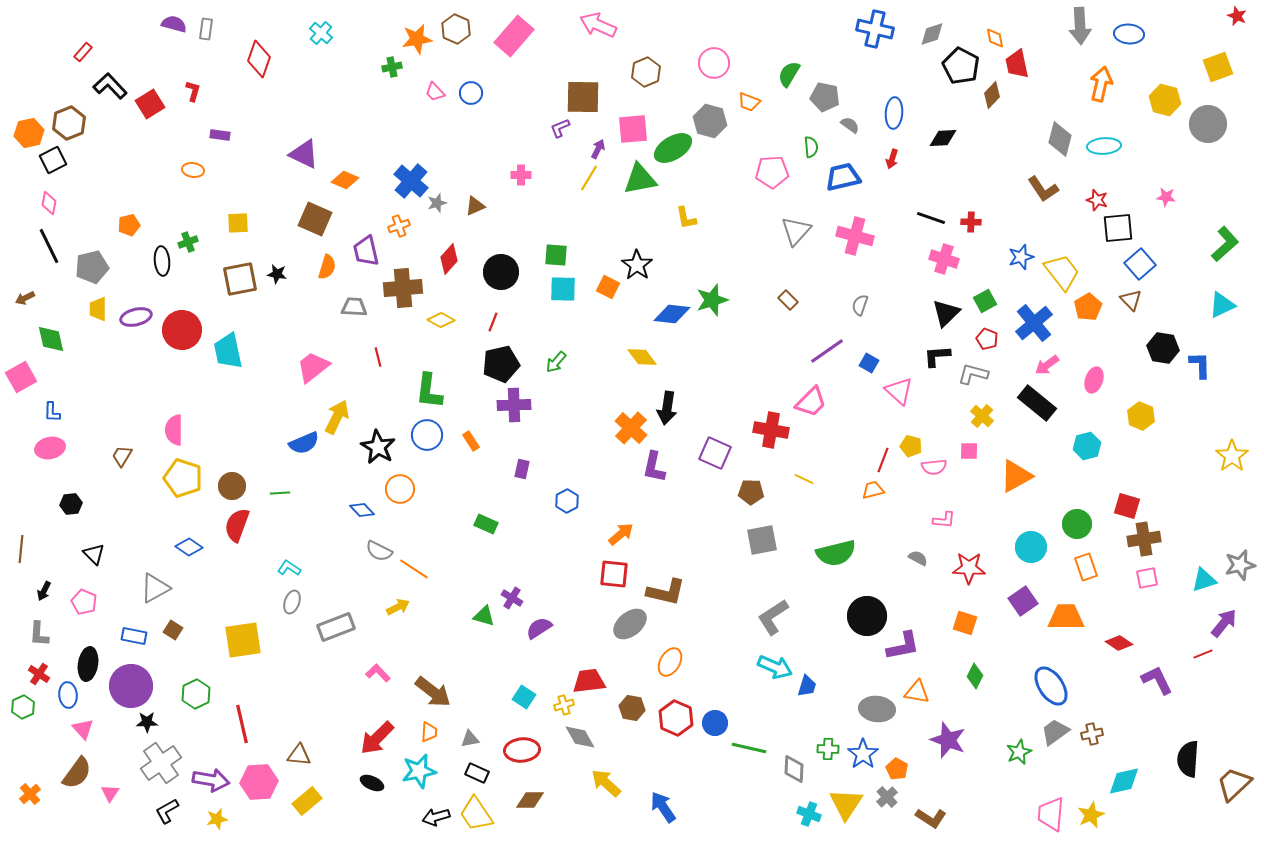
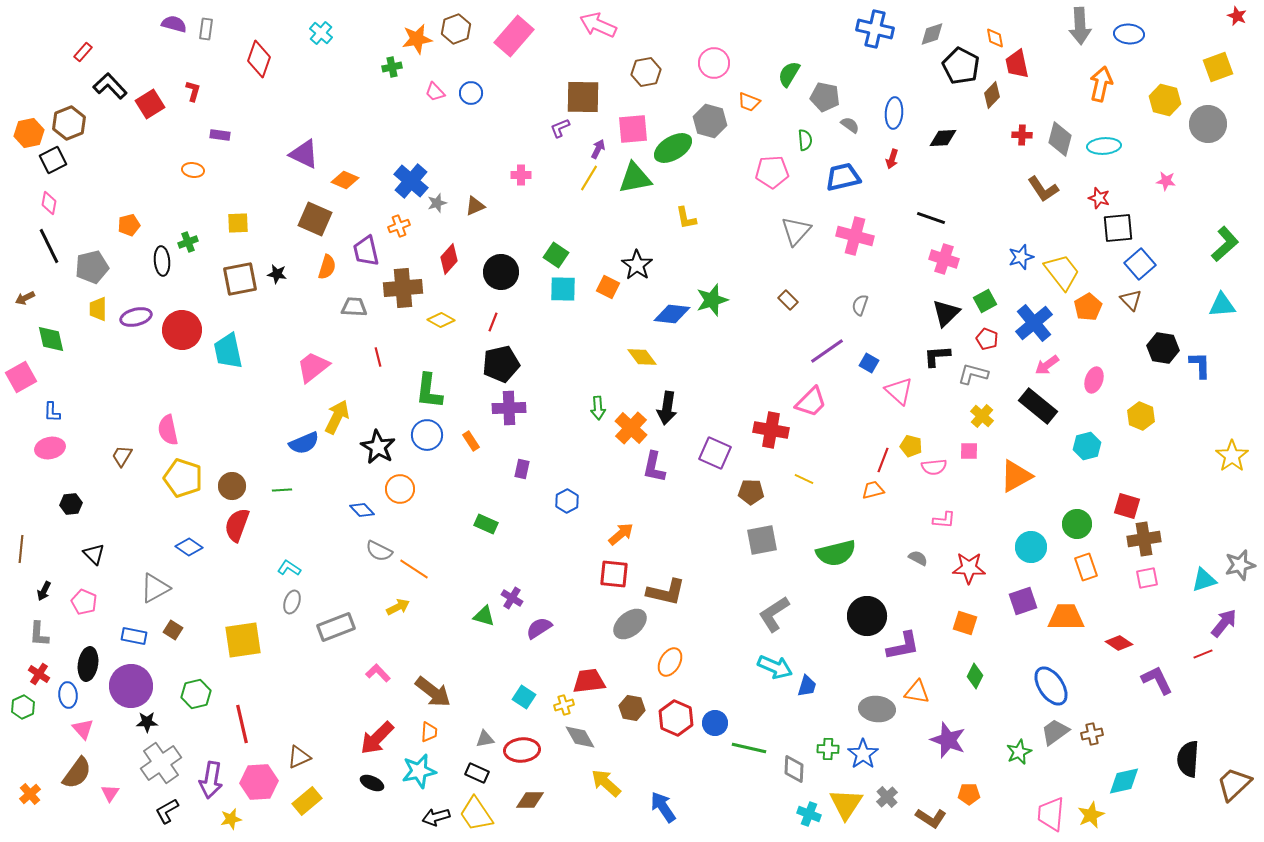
brown hexagon at (456, 29): rotated 16 degrees clockwise
brown hexagon at (646, 72): rotated 12 degrees clockwise
green semicircle at (811, 147): moved 6 px left, 7 px up
green triangle at (640, 179): moved 5 px left, 1 px up
pink star at (1166, 197): moved 16 px up
red star at (1097, 200): moved 2 px right, 2 px up
red cross at (971, 222): moved 51 px right, 87 px up
green square at (556, 255): rotated 30 degrees clockwise
cyan triangle at (1222, 305): rotated 20 degrees clockwise
green arrow at (556, 362): moved 42 px right, 46 px down; rotated 45 degrees counterclockwise
black rectangle at (1037, 403): moved 1 px right, 3 px down
purple cross at (514, 405): moved 5 px left, 3 px down
pink semicircle at (174, 430): moved 6 px left; rotated 12 degrees counterclockwise
green line at (280, 493): moved 2 px right, 3 px up
purple square at (1023, 601): rotated 16 degrees clockwise
gray L-shape at (773, 617): moved 1 px right, 3 px up
green hexagon at (196, 694): rotated 12 degrees clockwise
gray triangle at (470, 739): moved 15 px right
brown triangle at (299, 755): moved 2 px down; rotated 30 degrees counterclockwise
orange pentagon at (897, 769): moved 72 px right, 25 px down; rotated 30 degrees counterclockwise
purple arrow at (211, 780): rotated 90 degrees clockwise
yellow star at (217, 819): moved 14 px right
